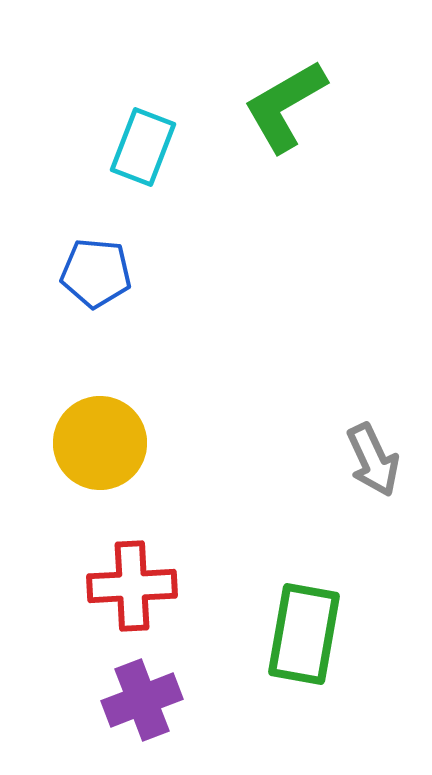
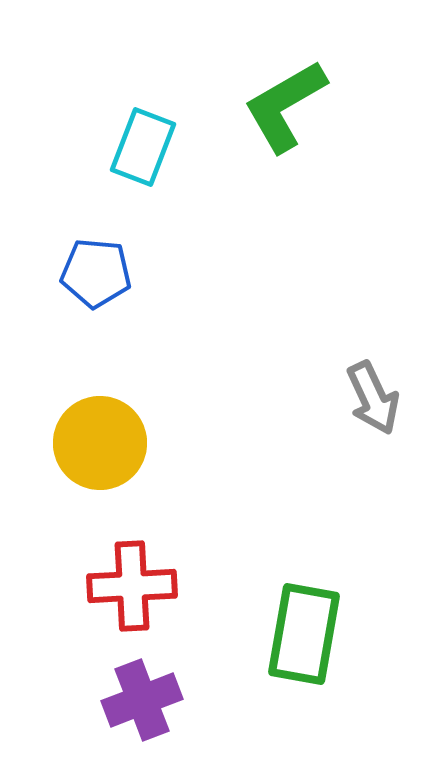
gray arrow: moved 62 px up
